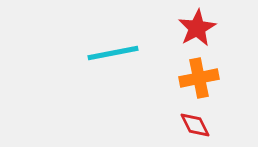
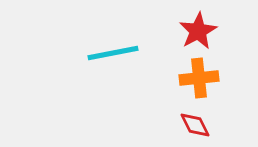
red star: moved 1 px right, 3 px down
orange cross: rotated 6 degrees clockwise
